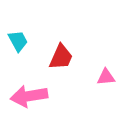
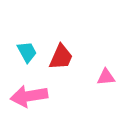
cyan trapezoid: moved 9 px right, 11 px down
